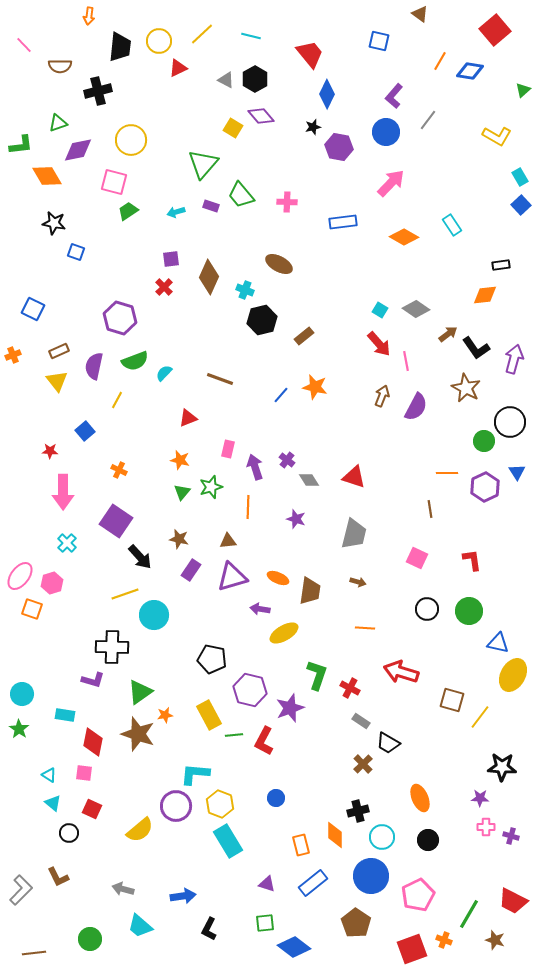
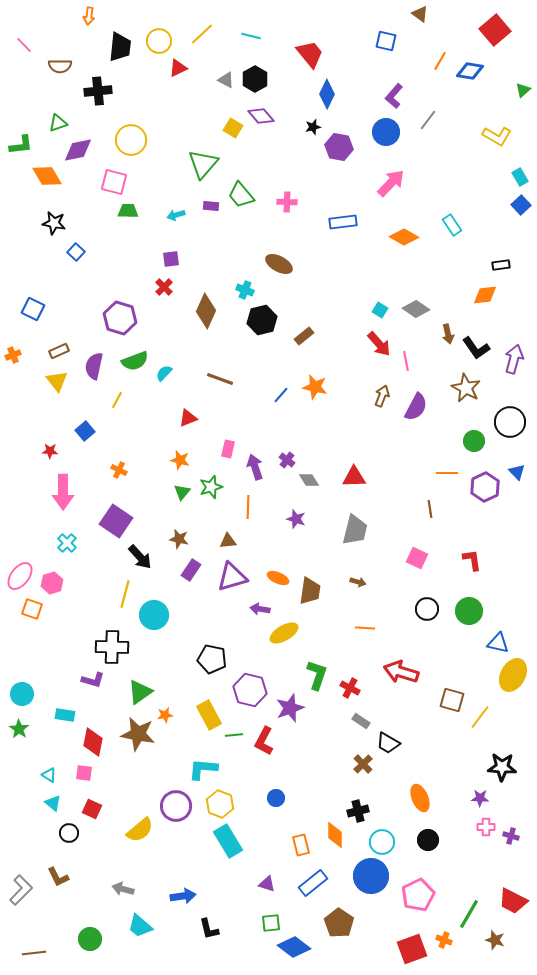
blue square at (379, 41): moved 7 px right
black cross at (98, 91): rotated 8 degrees clockwise
purple rectangle at (211, 206): rotated 14 degrees counterclockwise
green trapezoid at (128, 211): rotated 35 degrees clockwise
cyan arrow at (176, 212): moved 3 px down
blue square at (76, 252): rotated 24 degrees clockwise
brown diamond at (209, 277): moved 3 px left, 34 px down
brown arrow at (448, 334): rotated 114 degrees clockwise
green circle at (484, 441): moved 10 px left
blue triangle at (517, 472): rotated 12 degrees counterclockwise
red triangle at (354, 477): rotated 20 degrees counterclockwise
gray trapezoid at (354, 534): moved 1 px right, 4 px up
yellow line at (125, 594): rotated 56 degrees counterclockwise
brown star at (138, 734): rotated 8 degrees counterclockwise
cyan L-shape at (195, 774): moved 8 px right, 5 px up
cyan circle at (382, 837): moved 5 px down
green square at (265, 923): moved 6 px right
brown pentagon at (356, 923): moved 17 px left
black L-shape at (209, 929): rotated 40 degrees counterclockwise
